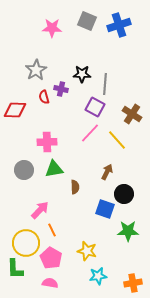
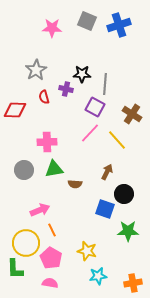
purple cross: moved 5 px right
brown semicircle: moved 3 px up; rotated 96 degrees clockwise
pink arrow: rotated 24 degrees clockwise
